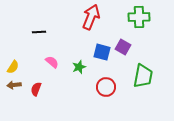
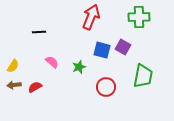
blue square: moved 2 px up
yellow semicircle: moved 1 px up
red semicircle: moved 1 px left, 2 px up; rotated 40 degrees clockwise
